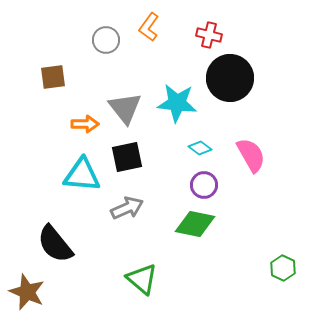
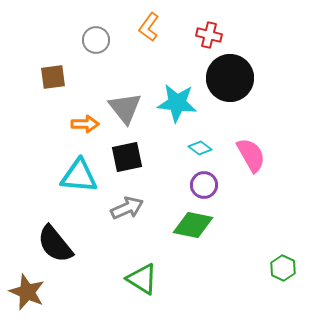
gray circle: moved 10 px left
cyan triangle: moved 3 px left, 1 px down
green diamond: moved 2 px left, 1 px down
green triangle: rotated 8 degrees counterclockwise
